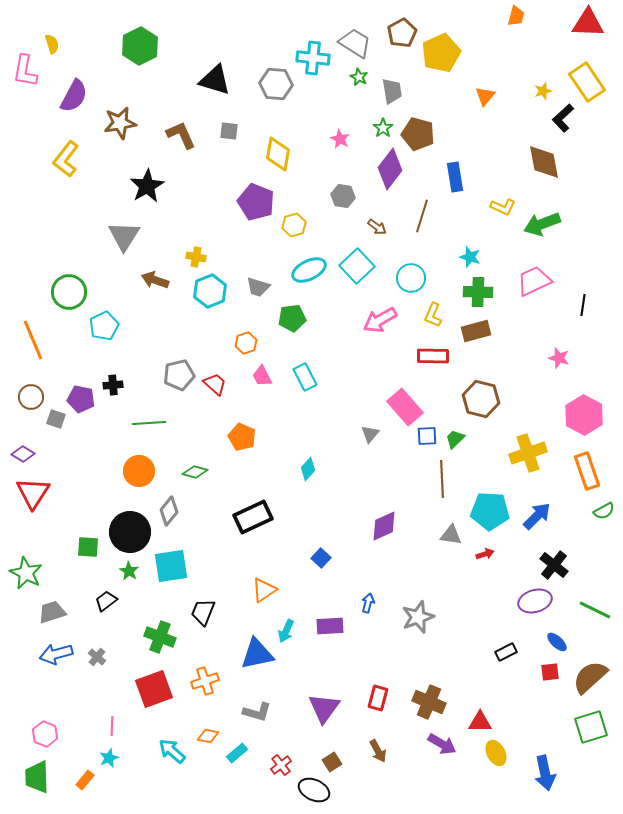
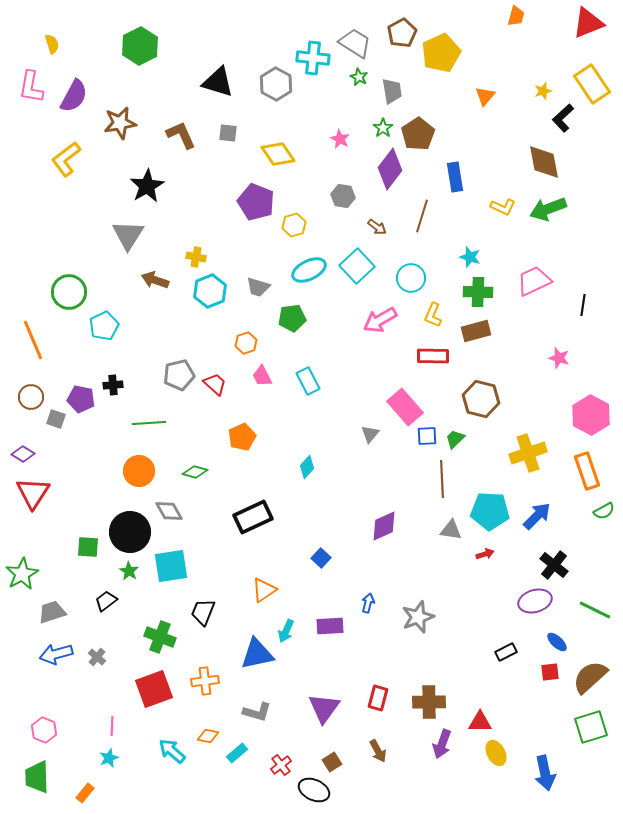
red triangle at (588, 23): rotated 24 degrees counterclockwise
pink L-shape at (25, 71): moved 6 px right, 16 px down
black triangle at (215, 80): moved 3 px right, 2 px down
yellow rectangle at (587, 82): moved 5 px right, 2 px down
gray hexagon at (276, 84): rotated 24 degrees clockwise
gray square at (229, 131): moved 1 px left, 2 px down
brown pentagon at (418, 134): rotated 24 degrees clockwise
yellow diamond at (278, 154): rotated 44 degrees counterclockwise
yellow L-shape at (66, 159): rotated 15 degrees clockwise
green arrow at (542, 224): moved 6 px right, 15 px up
gray triangle at (124, 236): moved 4 px right, 1 px up
cyan rectangle at (305, 377): moved 3 px right, 4 px down
pink hexagon at (584, 415): moved 7 px right
orange pentagon at (242, 437): rotated 24 degrees clockwise
cyan diamond at (308, 469): moved 1 px left, 2 px up
gray diamond at (169, 511): rotated 68 degrees counterclockwise
gray triangle at (451, 535): moved 5 px up
green star at (26, 573): moved 4 px left, 1 px down; rotated 16 degrees clockwise
orange cross at (205, 681): rotated 12 degrees clockwise
brown cross at (429, 702): rotated 24 degrees counterclockwise
pink hexagon at (45, 734): moved 1 px left, 4 px up
purple arrow at (442, 744): rotated 80 degrees clockwise
orange rectangle at (85, 780): moved 13 px down
